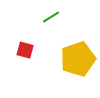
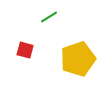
green line: moved 2 px left
